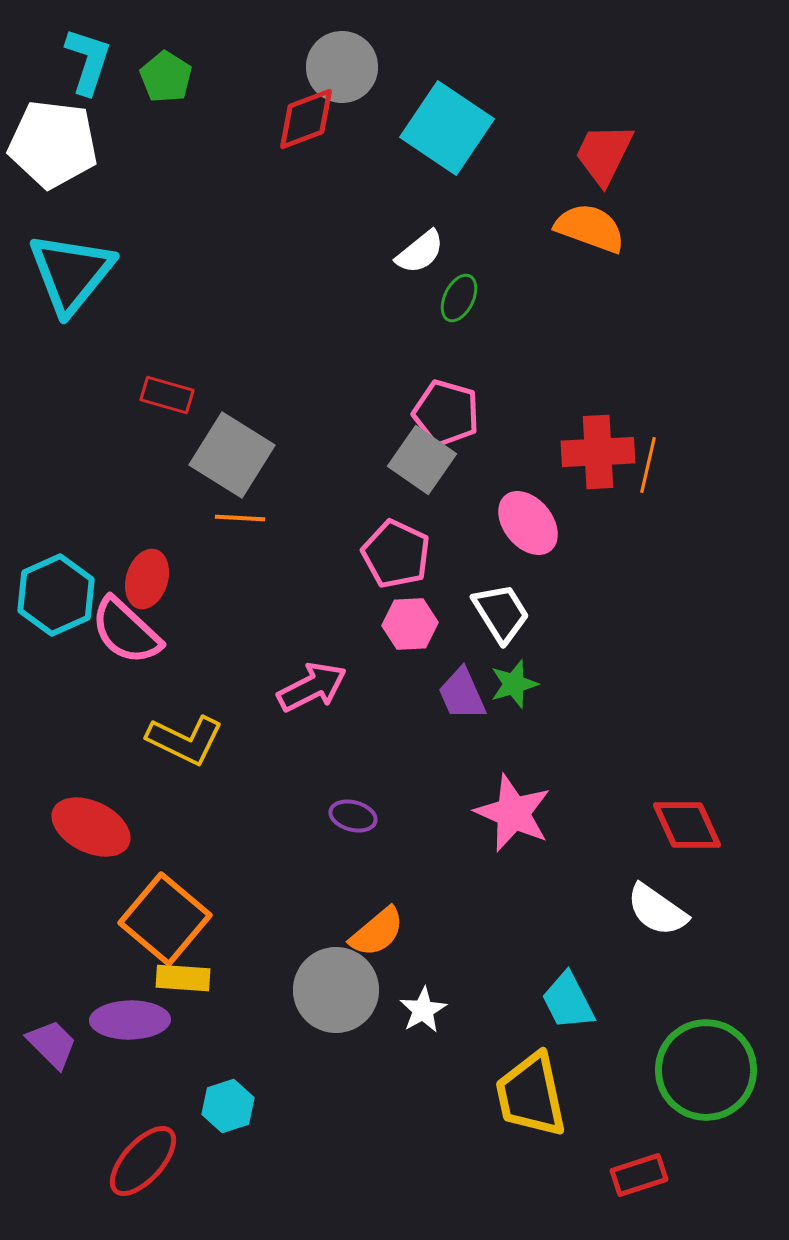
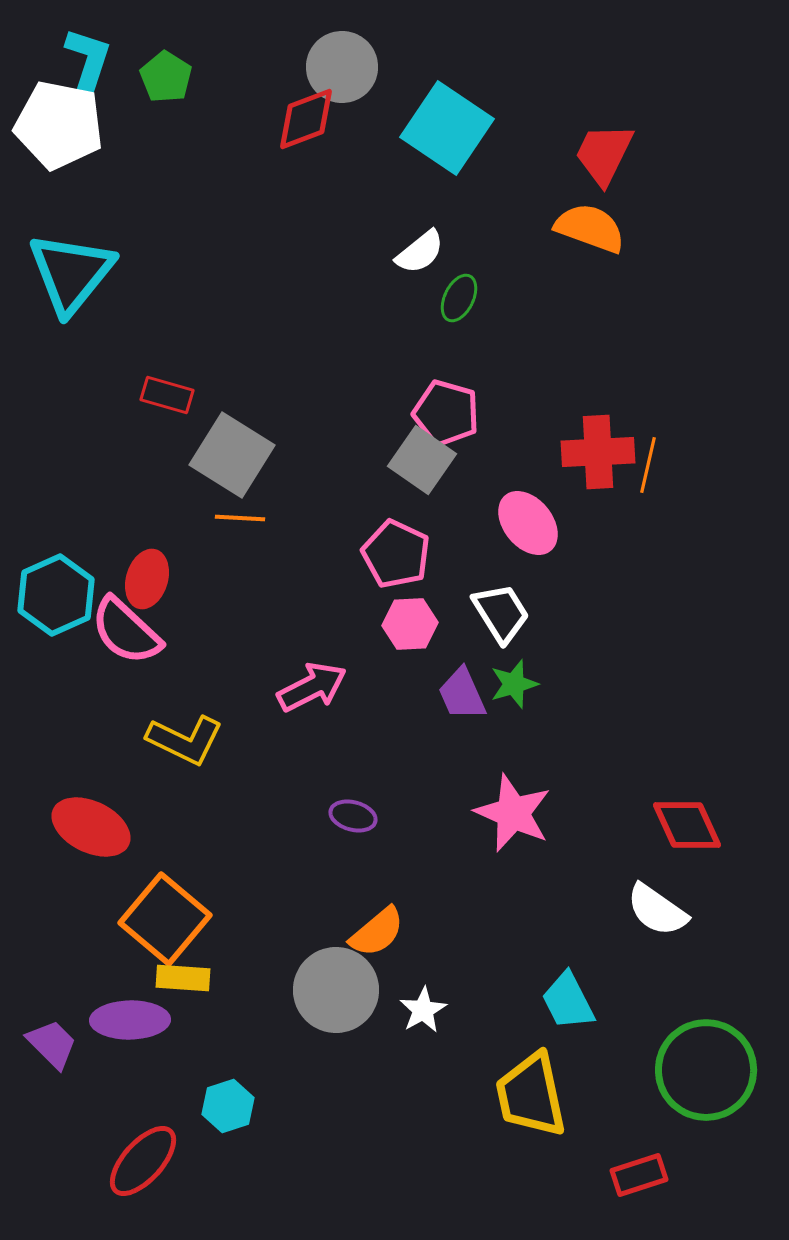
white pentagon at (53, 144): moved 6 px right, 19 px up; rotated 4 degrees clockwise
